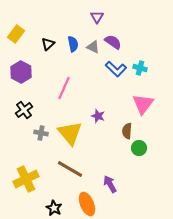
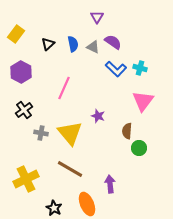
pink triangle: moved 3 px up
purple arrow: rotated 24 degrees clockwise
